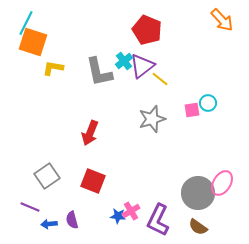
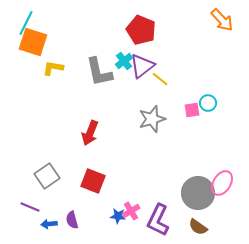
red pentagon: moved 6 px left
